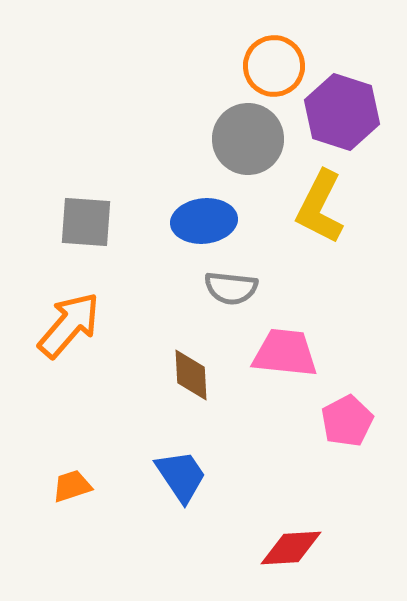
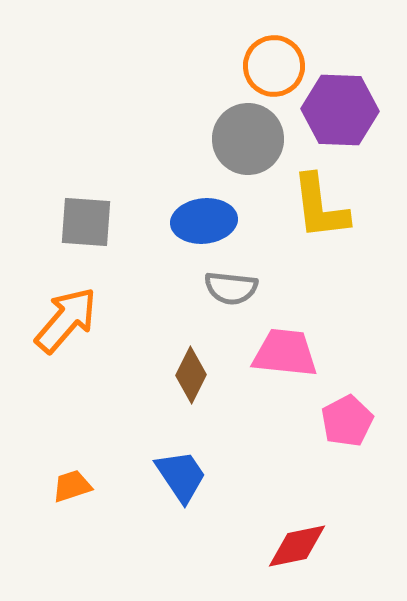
purple hexagon: moved 2 px left, 2 px up; rotated 16 degrees counterclockwise
yellow L-shape: rotated 34 degrees counterclockwise
orange arrow: moved 3 px left, 5 px up
brown diamond: rotated 30 degrees clockwise
red diamond: moved 6 px right, 2 px up; rotated 8 degrees counterclockwise
